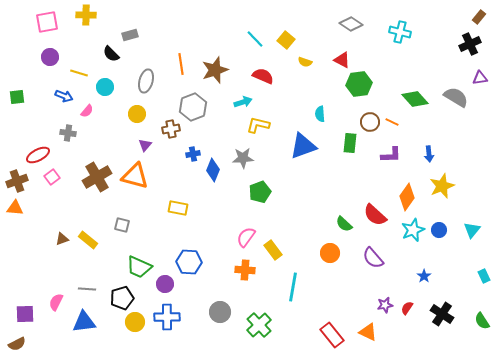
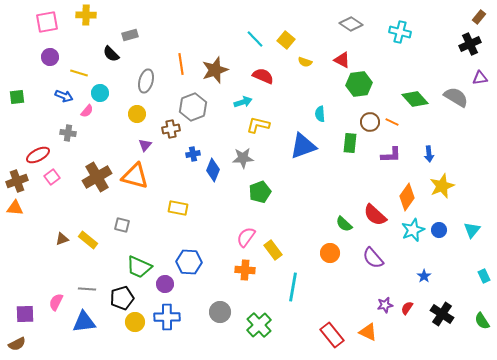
cyan circle at (105, 87): moved 5 px left, 6 px down
